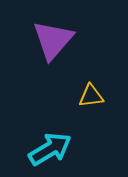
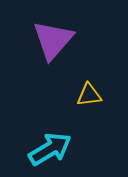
yellow triangle: moved 2 px left, 1 px up
